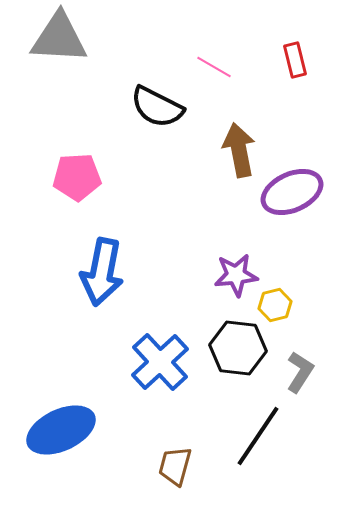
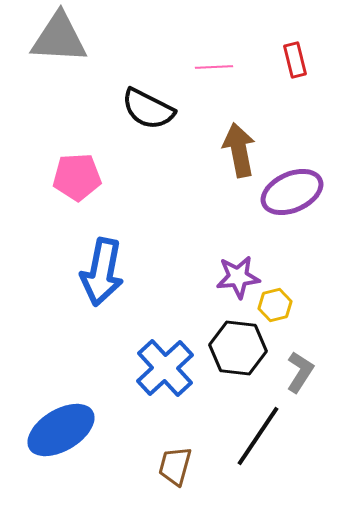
pink line: rotated 33 degrees counterclockwise
black semicircle: moved 9 px left, 2 px down
purple star: moved 2 px right, 2 px down
blue cross: moved 5 px right, 6 px down
blue ellipse: rotated 6 degrees counterclockwise
